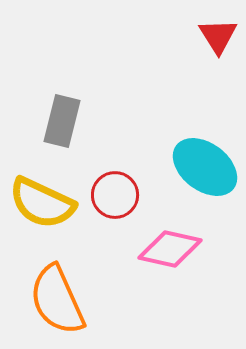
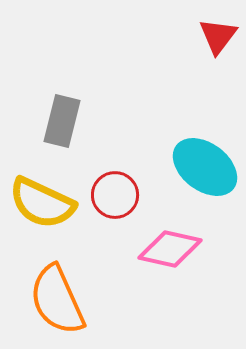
red triangle: rotated 9 degrees clockwise
